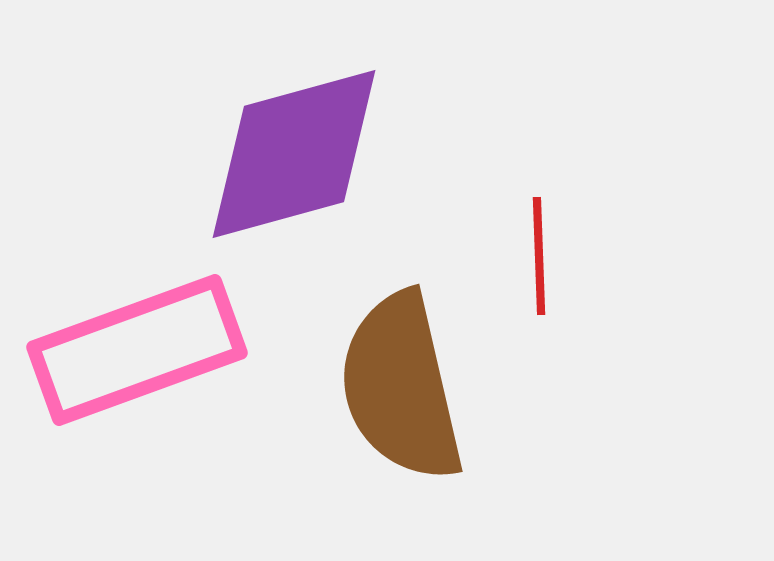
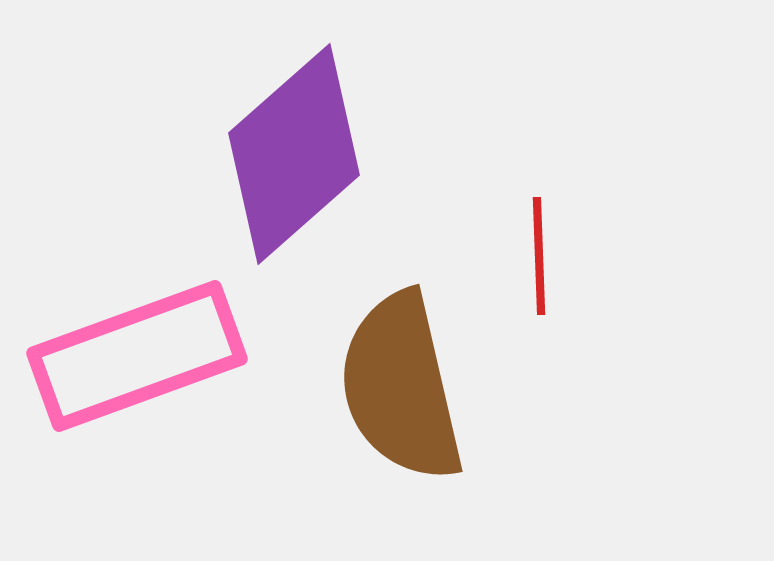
purple diamond: rotated 26 degrees counterclockwise
pink rectangle: moved 6 px down
